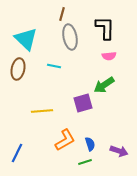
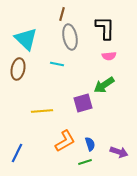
cyan line: moved 3 px right, 2 px up
orange L-shape: moved 1 px down
purple arrow: moved 1 px down
